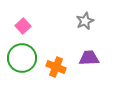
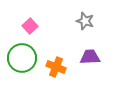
gray star: rotated 30 degrees counterclockwise
pink square: moved 7 px right
purple trapezoid: moved 1 px right, 1 px up
